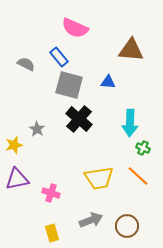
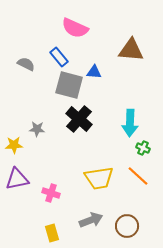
blue triangle: moved 14 px left, 10 px up
gray star: rotated 28 degrees counterclockwise
yellow star: rotated 12 degrees clockwise
